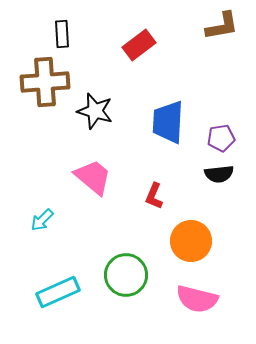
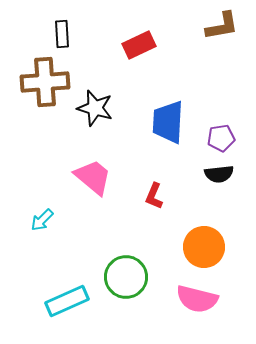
red rectangle: rotated 12 degrees clockwise
black star: moved 3 px up
orange circle: moved 13 px right, 6 px down
green circle: moved 2 px down
cyan rectangle: moved 9 px right, 9 px down
